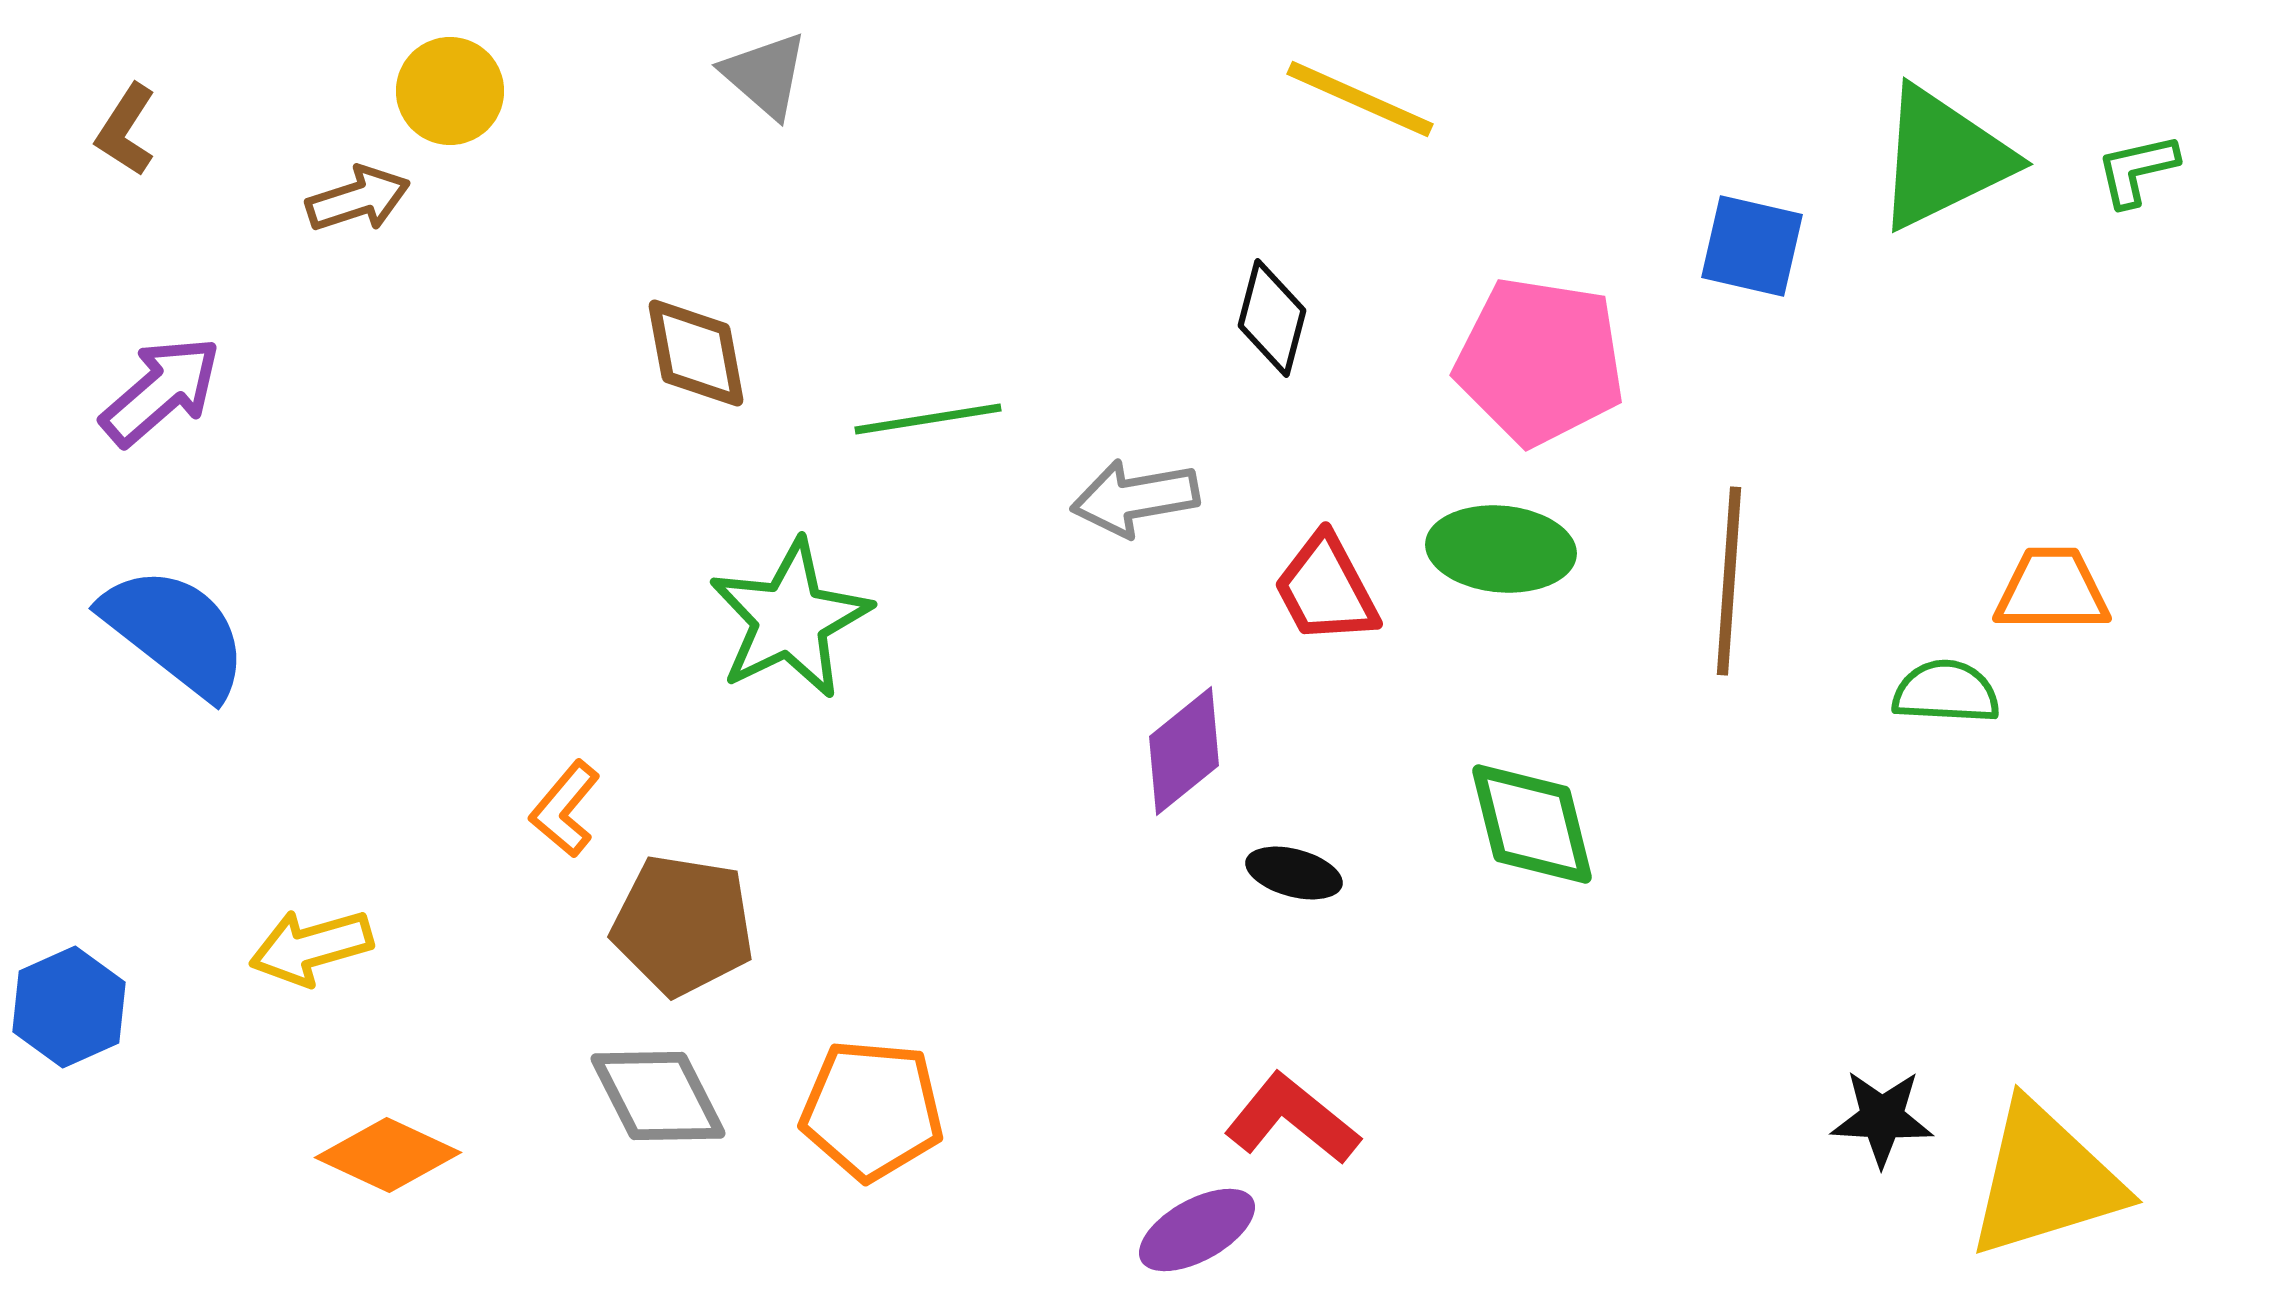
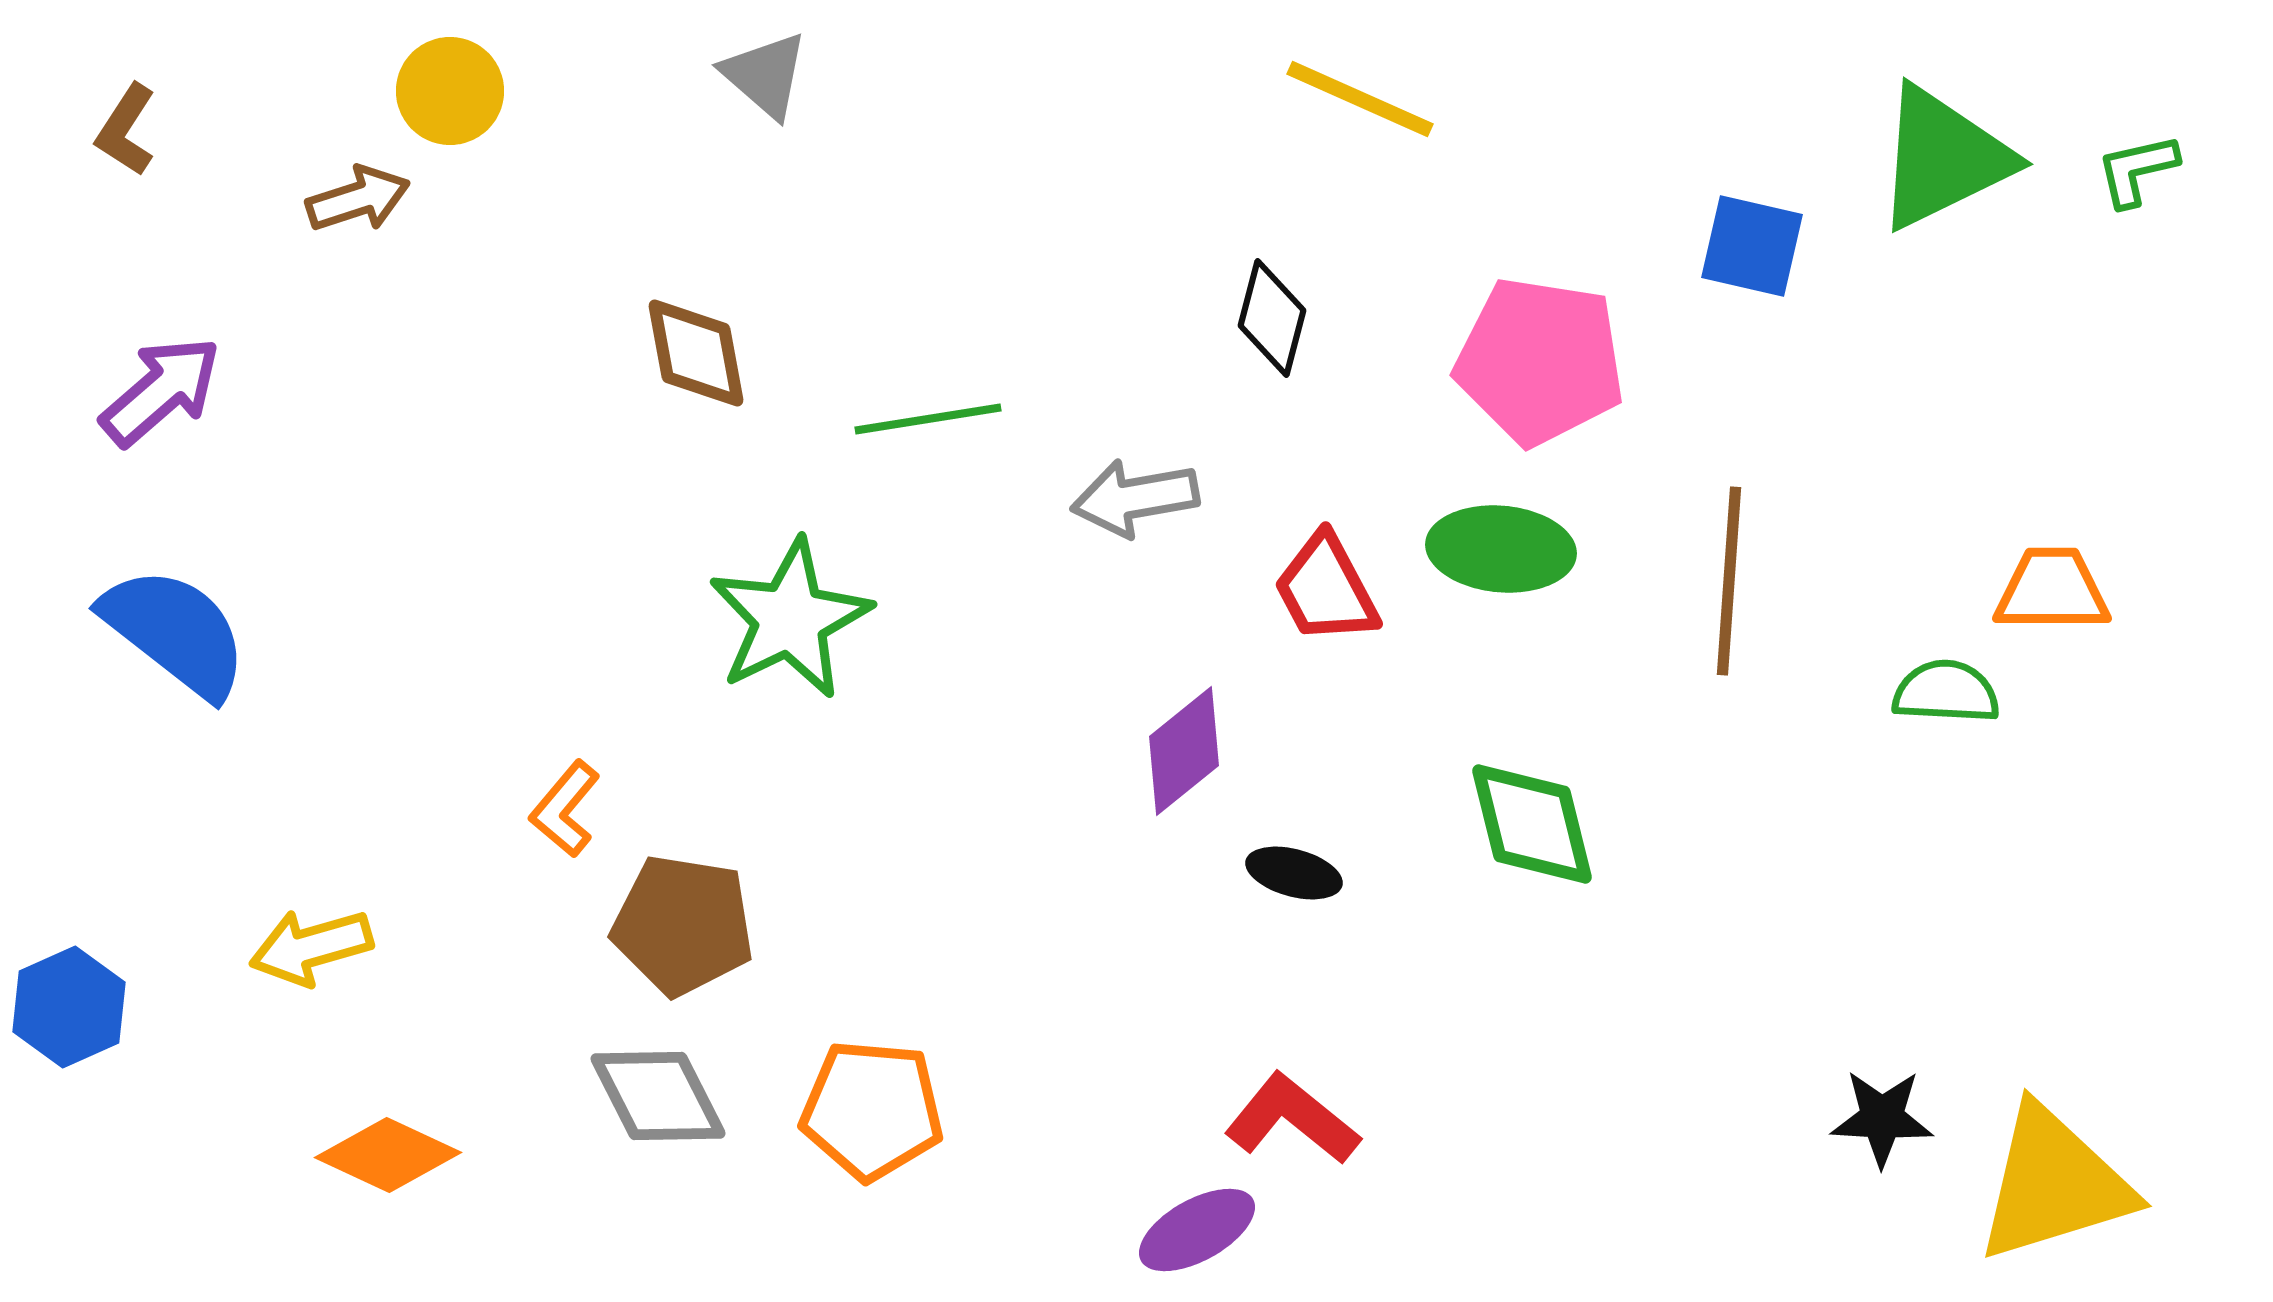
yellow triangle: moved 9 px right, 4 px down
